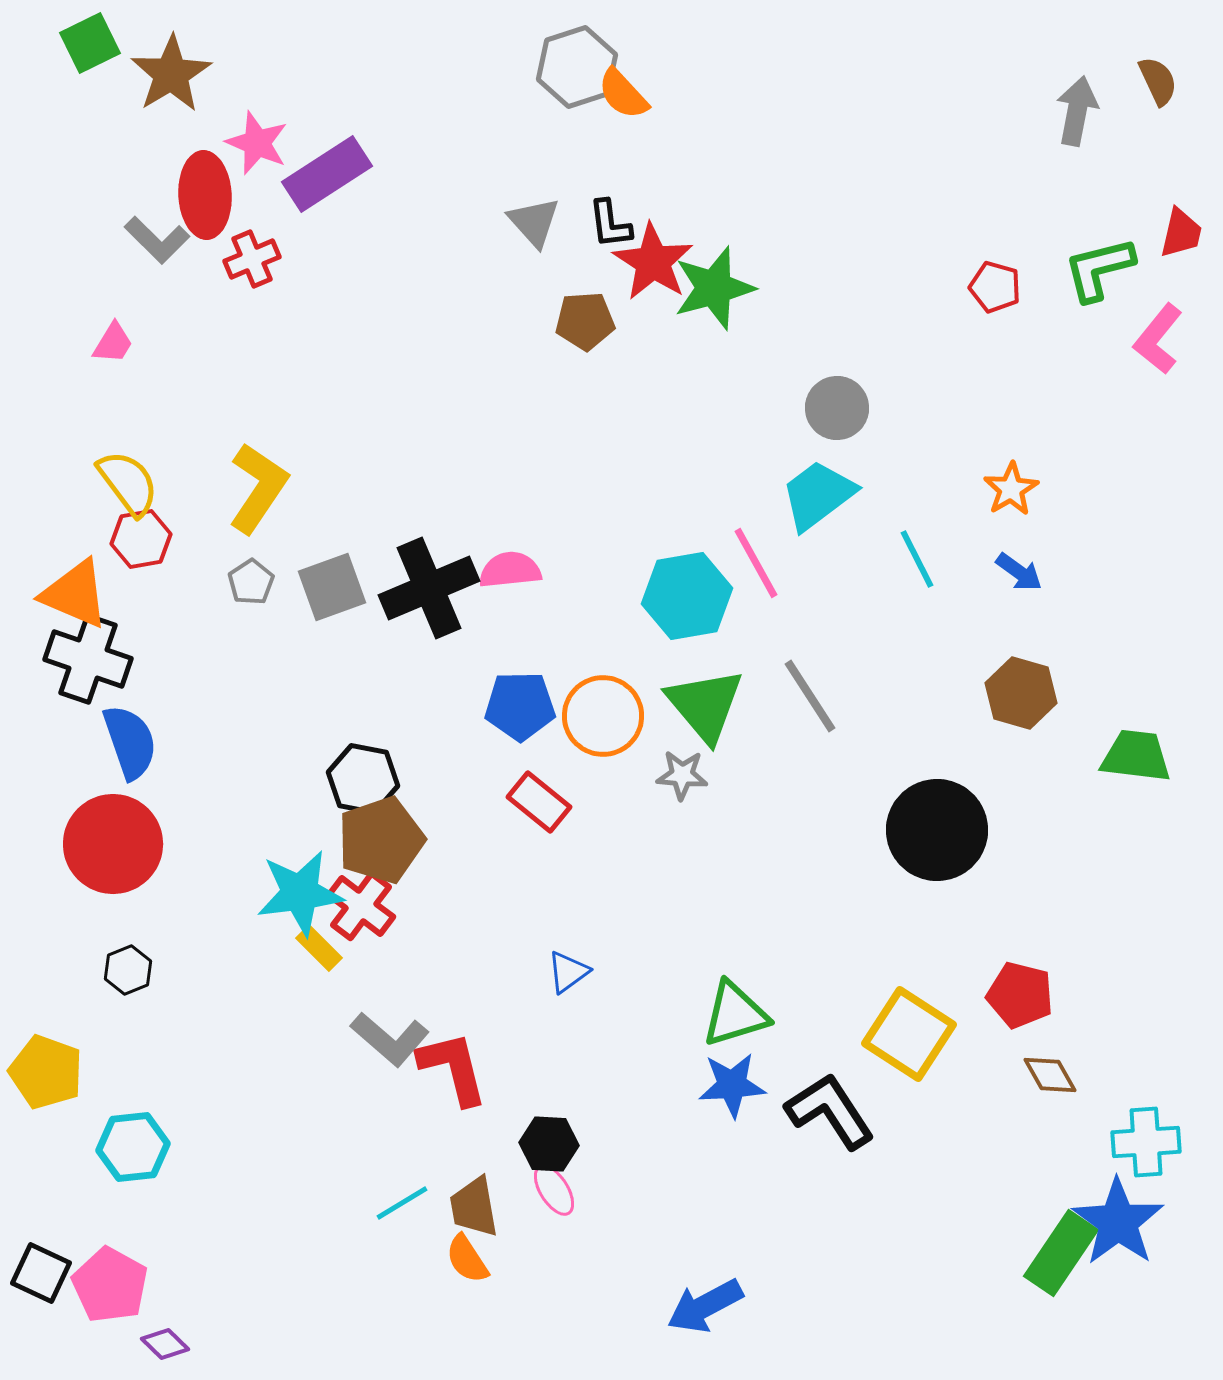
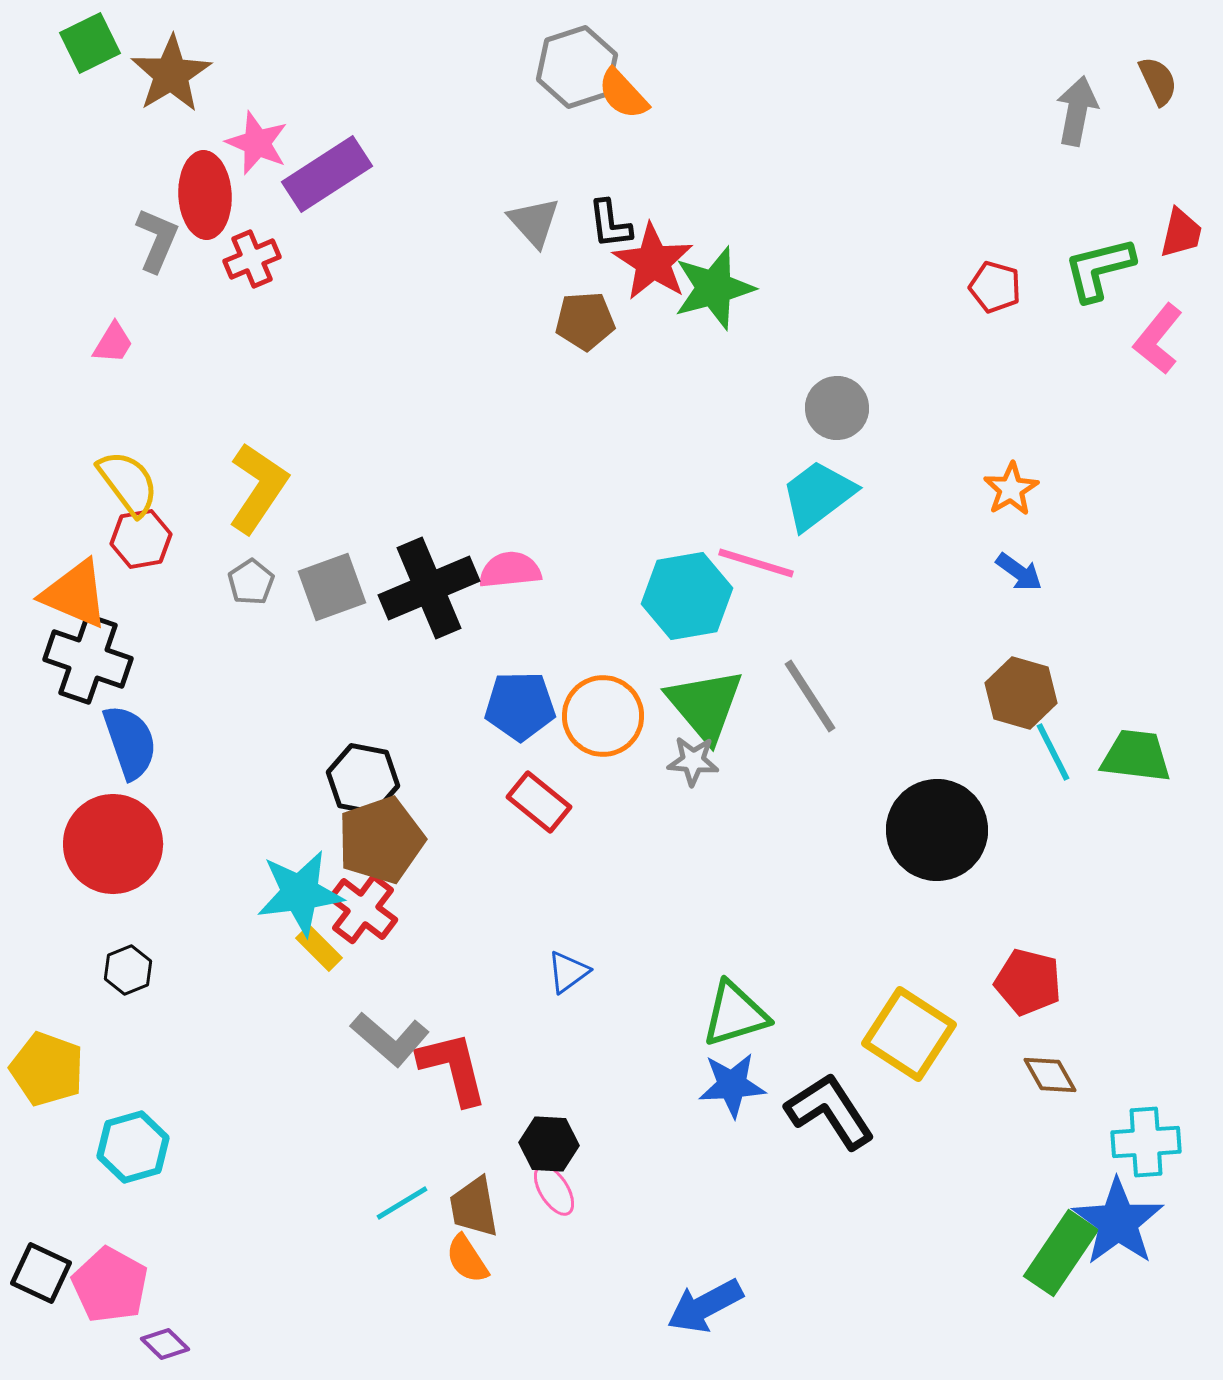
gray L-shape at (157, 240): rotated 112 degrees counterclockwise
cyan line at (917, 559): moved 136 px right, 193 px down
pink line at (756, 563): rotated 44 degrees counterclockwise
gray star at (682, 775): moved 11 px right, 14 px up
red cross at (361, 906): moved 2 px right, 3 px down
red pentagon at (1020, 995): moved 8 px right, 13 px up
yellow pentagon at (46, 1072): moved 1 px right, 3 px up
cyan hexagon at (133, 1147): rotated 10 degrees counterclockwise
